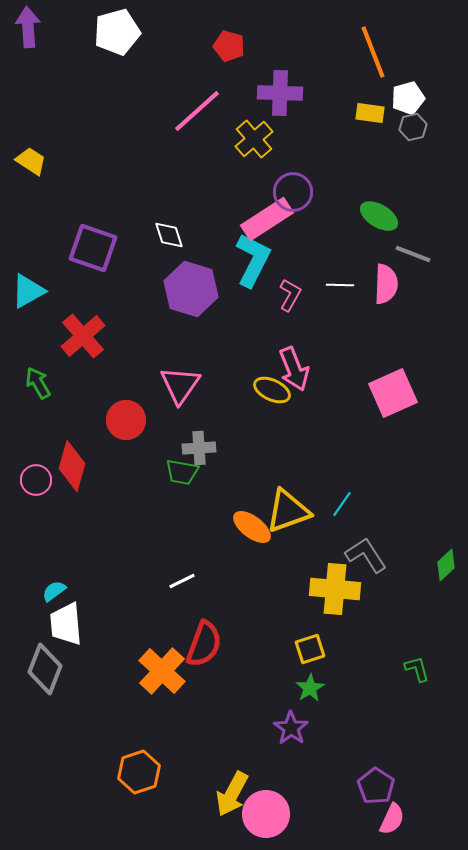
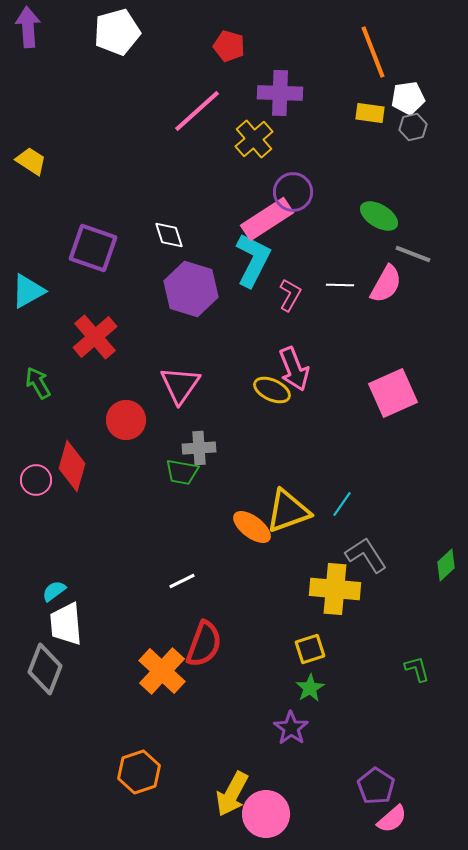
white pentagon at (408, 98): rotated 8 degrees clockwise
pink semicircle at (386, 284): rotated 27 degrees clockwise
red cross at (83, 336): moved 12 px right, 1 px down
pink semicircle at (392, 819): rotated 24 degrees clockwise
